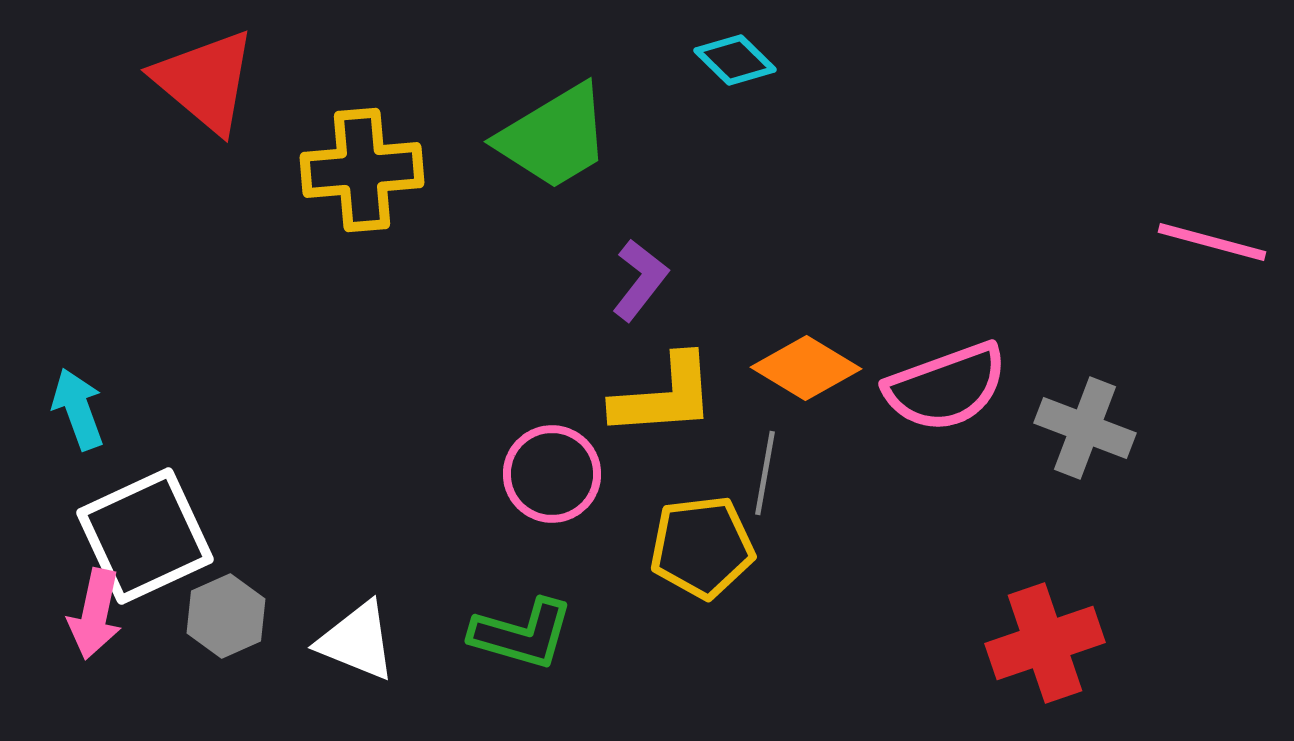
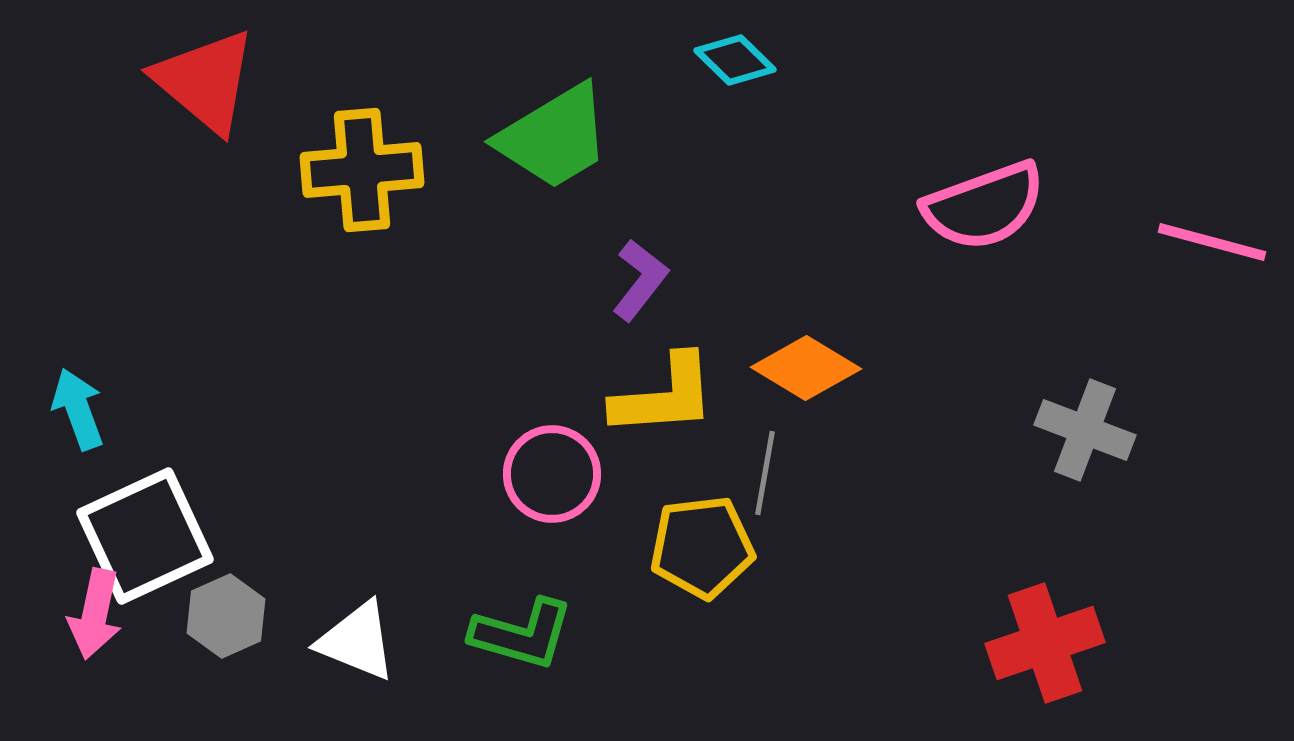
pink semicircle: moved 38 px right, 181 px up
gray cross: moved 2 px down
